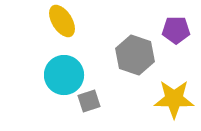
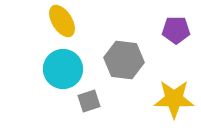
gray hexagon: moved 11 px left, 5 px down; rotated 12 degrees counterclockwise
cyan circle: moved 1 px left, 6 px up
